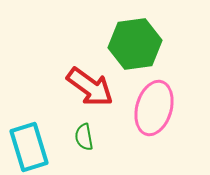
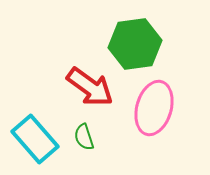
green semicircle: rotated 8 degrees counterclockwise
cyan rectangle: moved 6 px right, 8 px up; rotated 24 degrees counterclockwise
